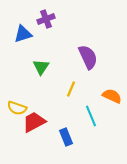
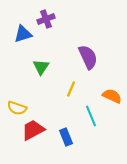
red trapezoid: moved 1 px left, 8 px down
